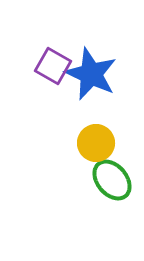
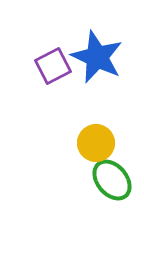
purple square: rotated 33 degrees clockwise
blue star: moved 6 px right, 17 px up
